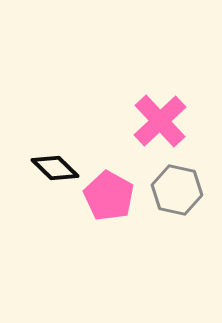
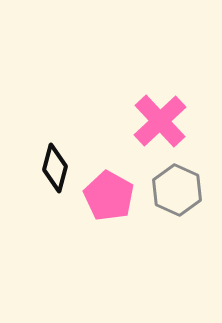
black diamond: rotated 60 degrees clockwise
gray hexagon: rotated 12 degrees clockwise
